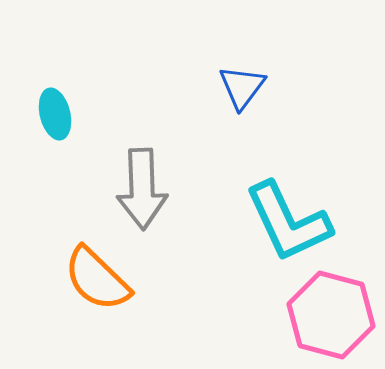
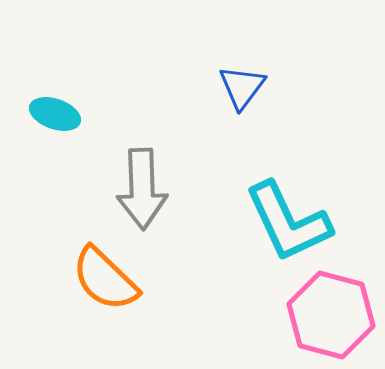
cyan ellipse: rotated 57 degrees counterclockwise
orange semicircle: moved 8 px right
